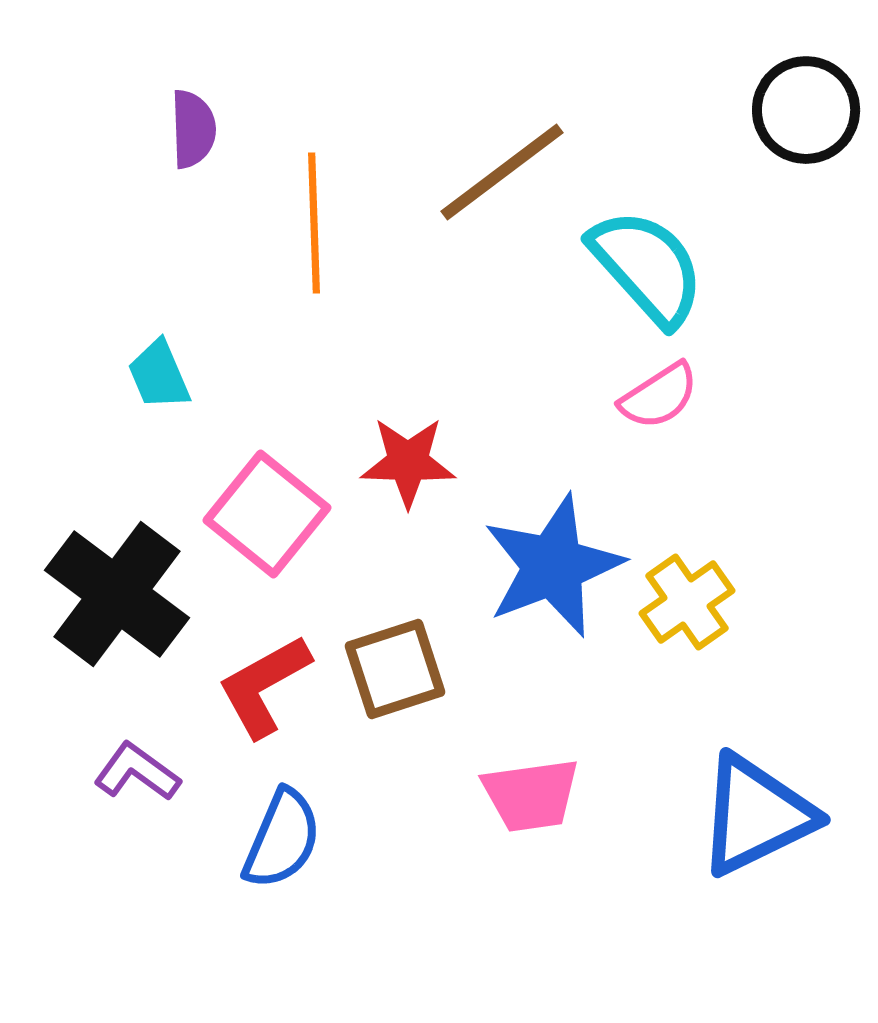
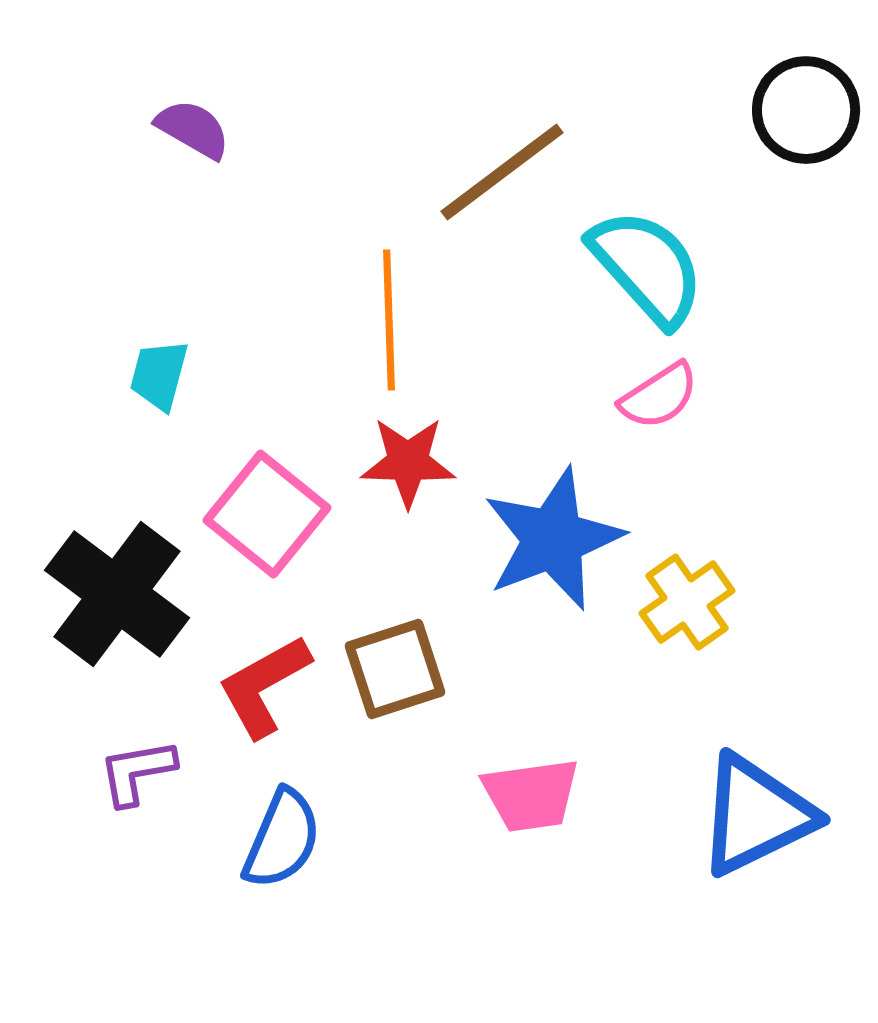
purple semicircle: rotated 58 degrees counterclockwise
orange line: moved 75 px right, 97 px down
cyan trapezoid: rotated 38 degrees clockwise
blue star: moved 27 px up
purple L-shape: rotated 46 degrees counterclockwise
